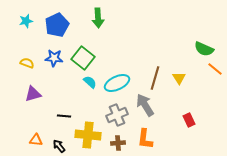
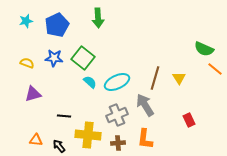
cyan ellipse: moved 1 px up
